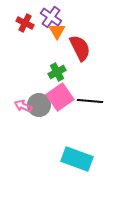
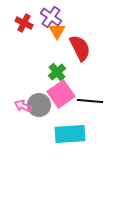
red cross: moved 1 px left
green cross: rotated 12 degrees counterclockwise
pink square: moved 1 px right, 3 px up
cyan rectangle: moved 7 px left, 25 px up; rotated 24 degrees counterclockwise
